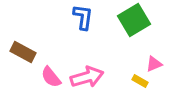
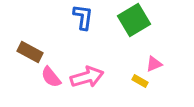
brown rectangle: moved 7 px right
